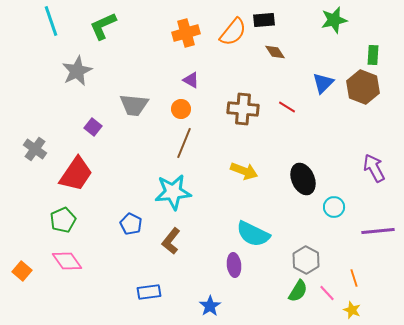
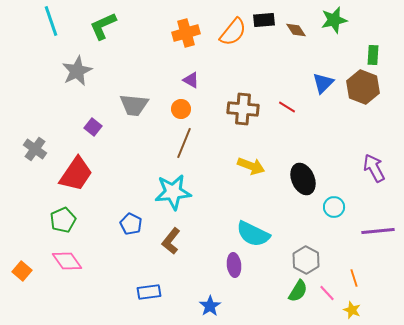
brown diamond: moved 21 px right, 22 px up
yellow arrow: moved 7 px right, 5 px up
